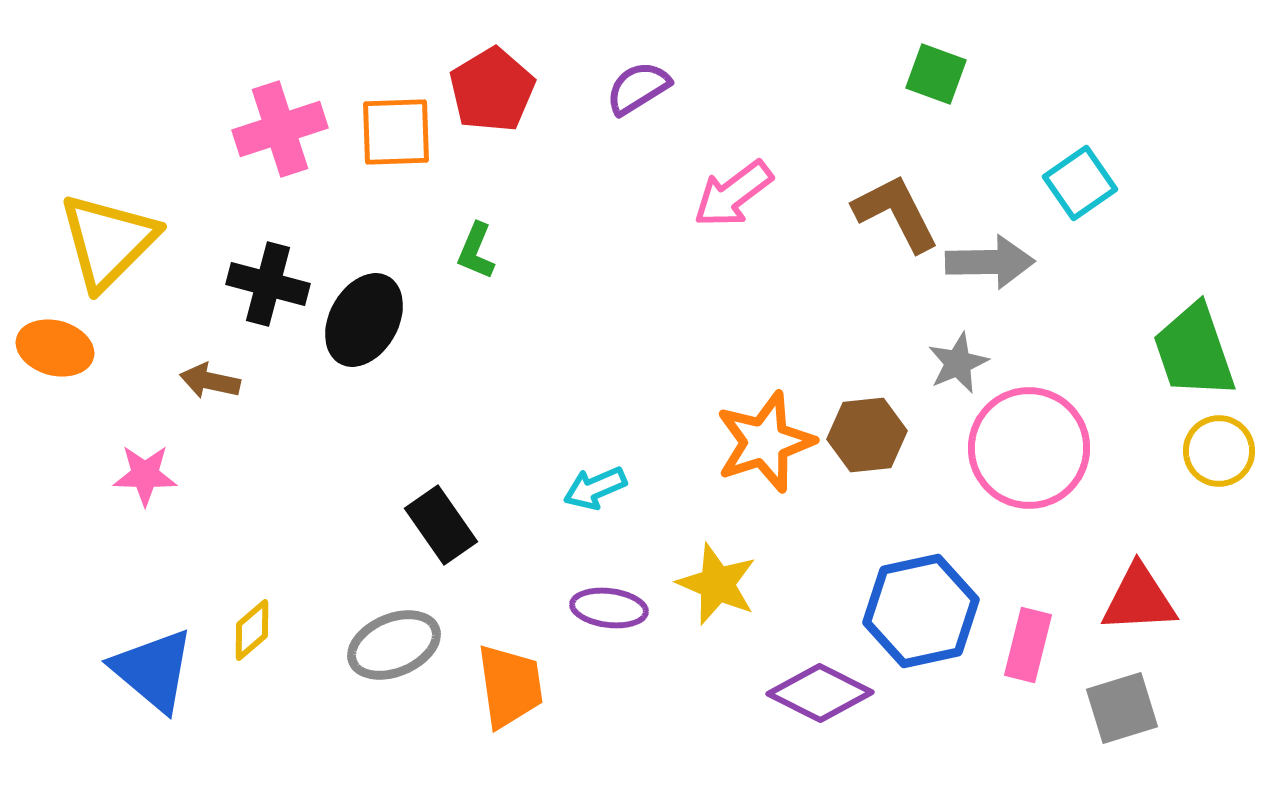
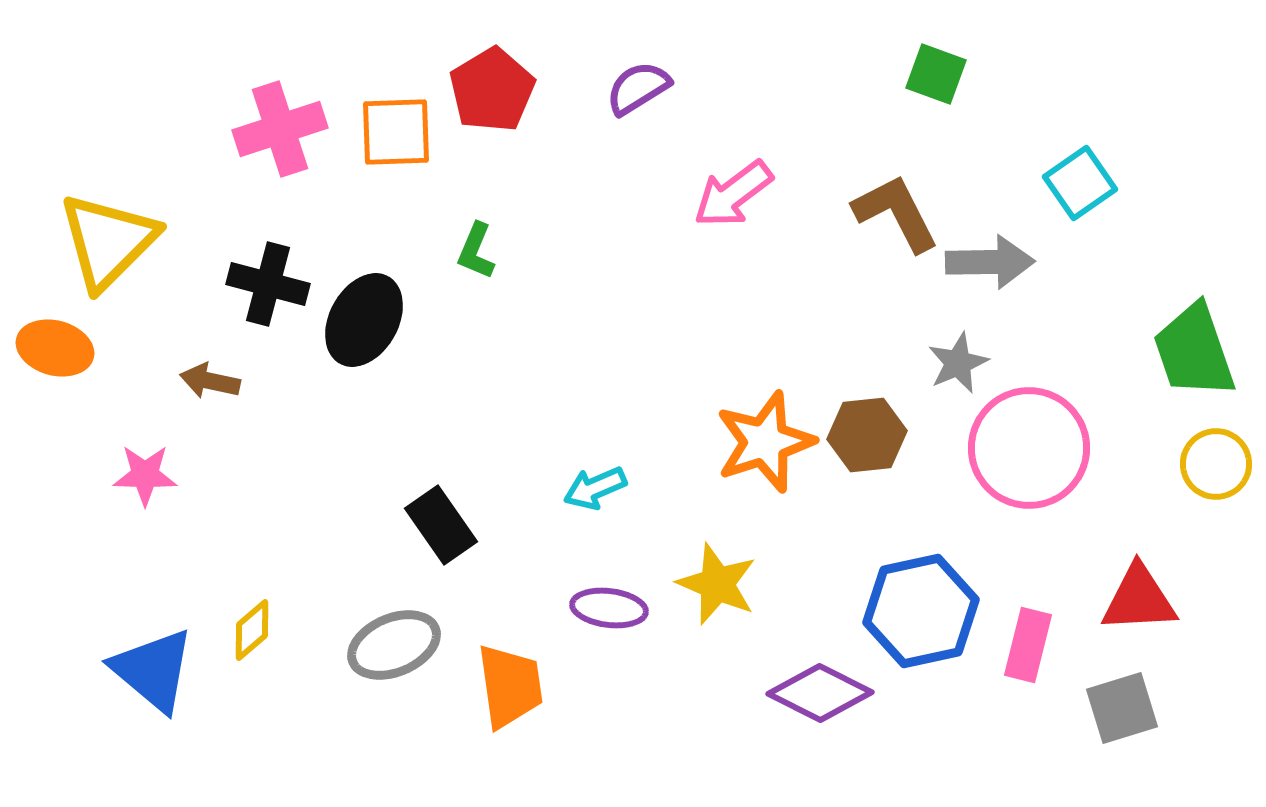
yellow circle: moved 3 px left, 13 px down
